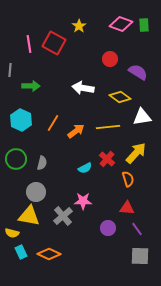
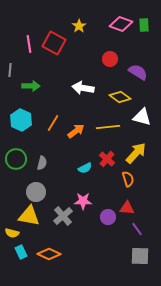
white triangle: rotated 24 degrees clockwise
purple circle: moved 11 px up
